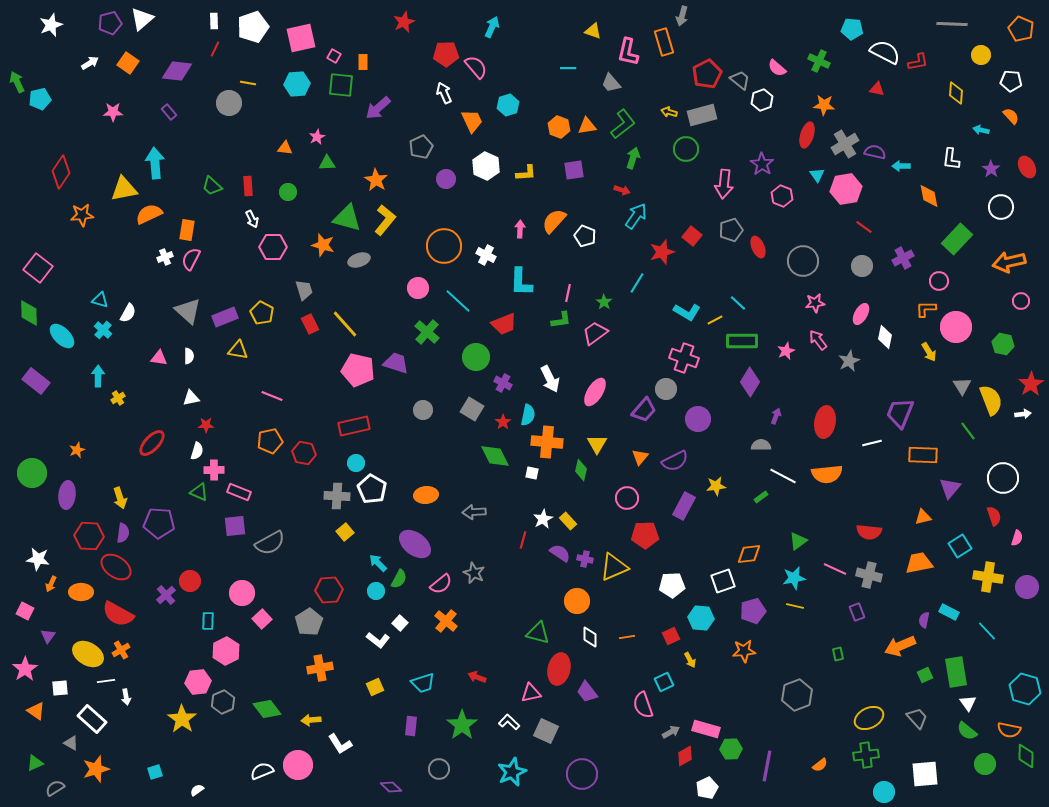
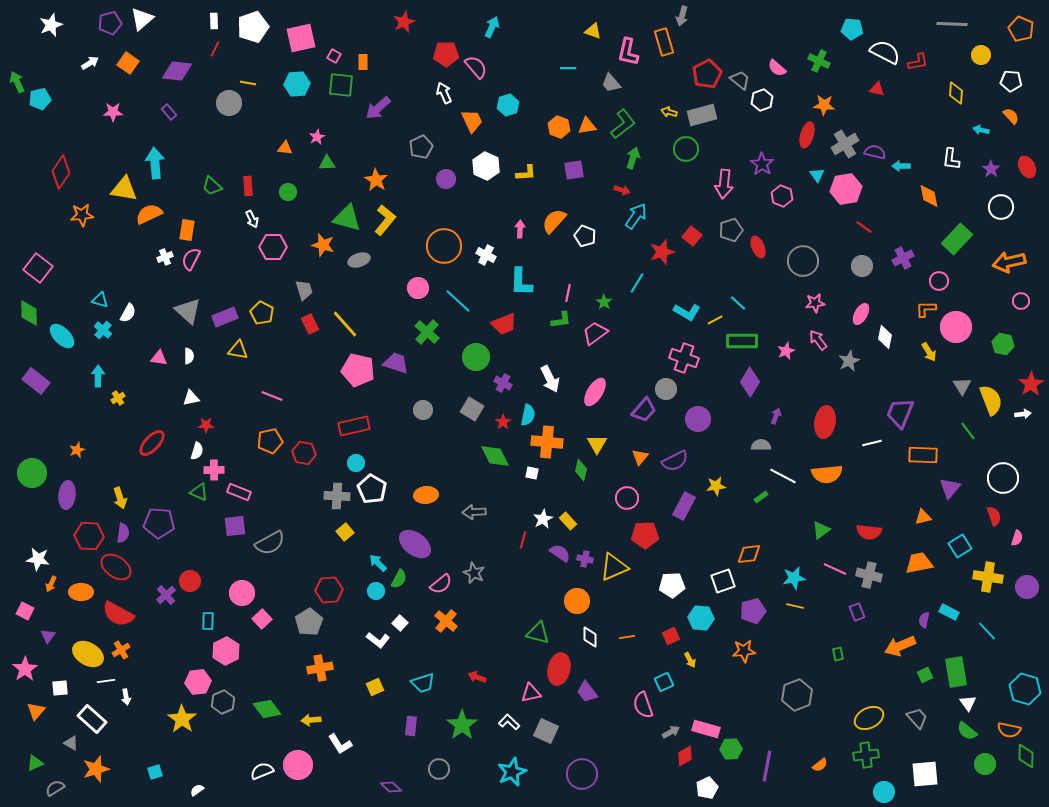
yellow triangle at (124, 189): rotated 20 degrees clockwise
green triangle at (798, 541): moved 23 px right, 11 px up
orange triangle at (36, 711): rotated 36 degrees clockwise
